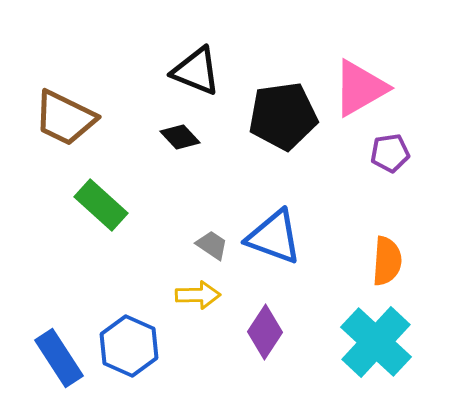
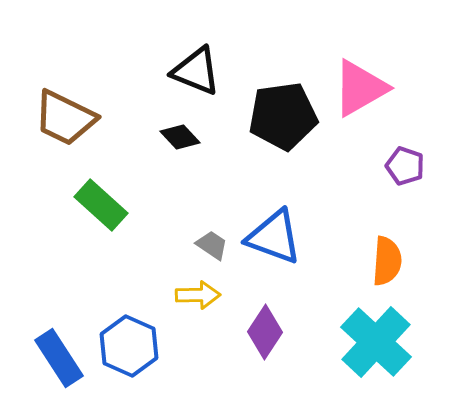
purple pentagon: moved 15 px right, 13 px down; rotated 27 degrees clockwise
